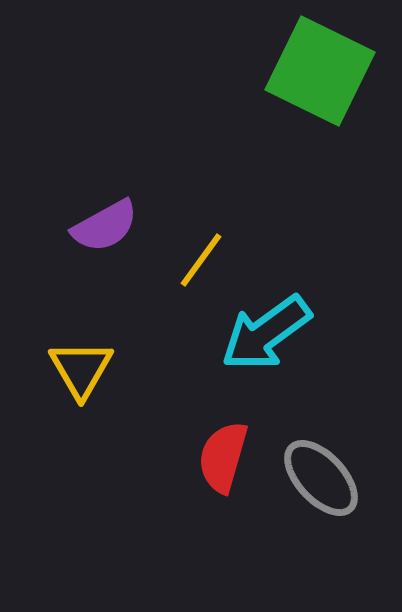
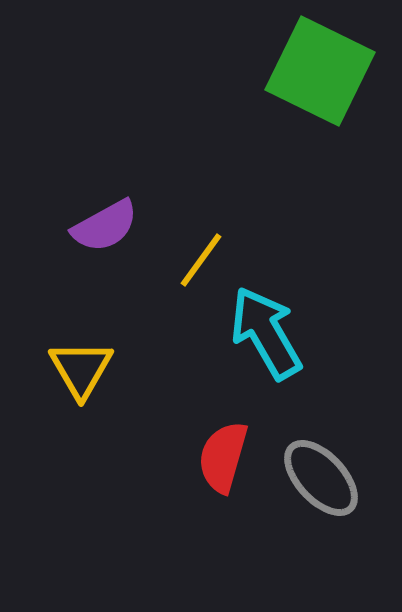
cyan arrow: rotated 96 degrees clockwise
